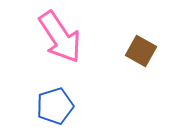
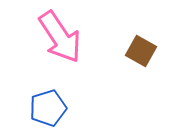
blue pentagon: moved 7 px left, 2 px down
